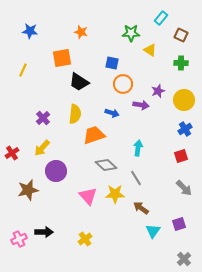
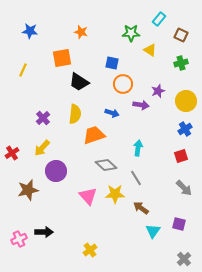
cyan rectangle: moved 2 px left, 1 px down
green cross: rotated 16 degrees counterclockwise
yellow circle: moved 2 px right, 1 px down
purple square: rotated 32 degrees clockwise
yellow cross: moved 5 px right, 11 px down
